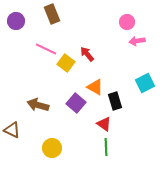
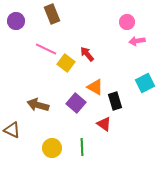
green line: moved 24 px left
